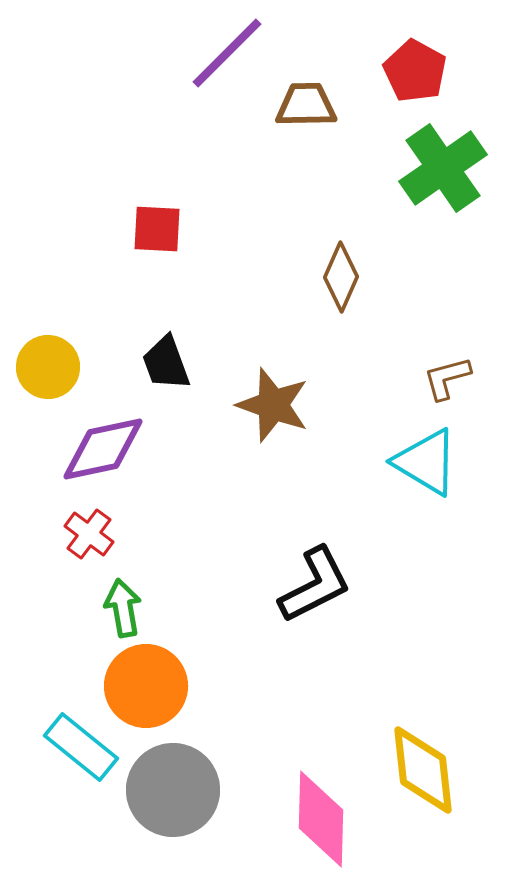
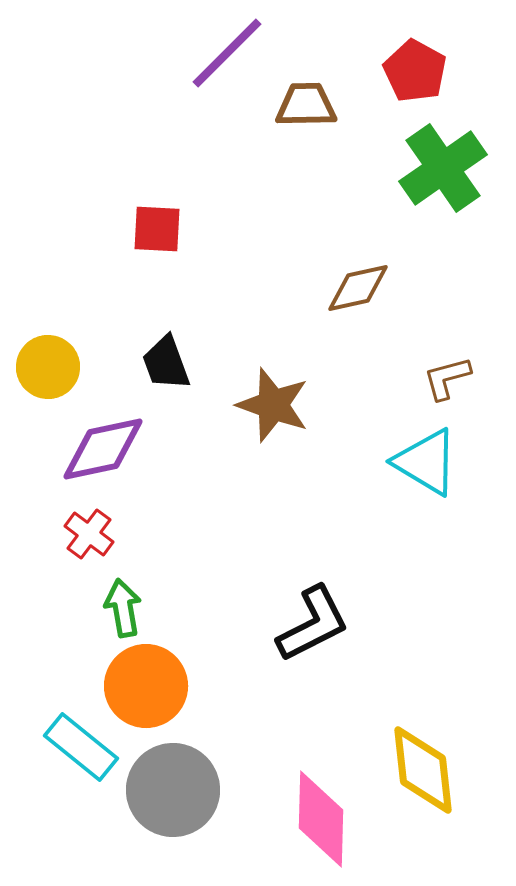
brown diamond: moved 17 px right, 11 px down; rotated 54 degrees clockwise
black L-shape: moved 2 px left, 39 px down
